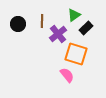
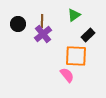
black rectangle: moved 2 px right, 7 px down
purple cross: moved 15 px left
orange square: moved 2 px down; rotated 15 degrees counterclockwise
